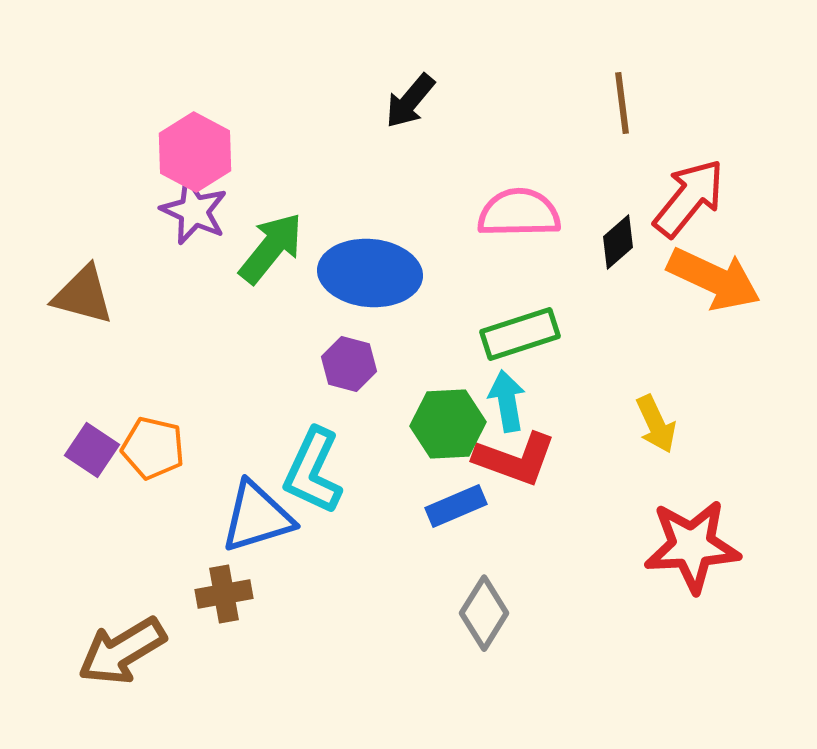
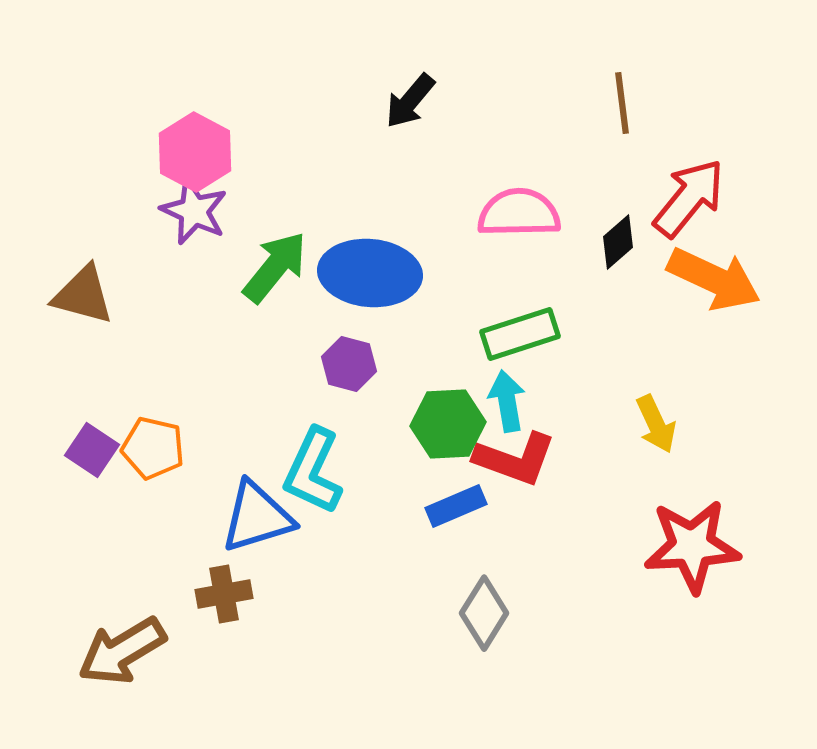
green arrow: moved 4 px right, 19 px down
